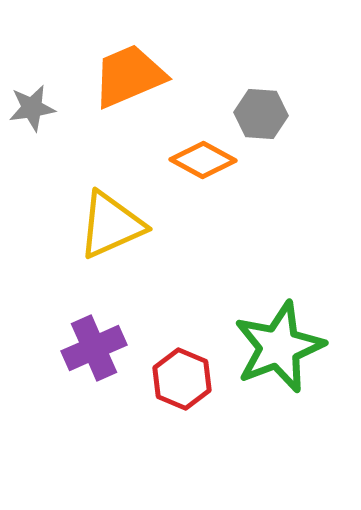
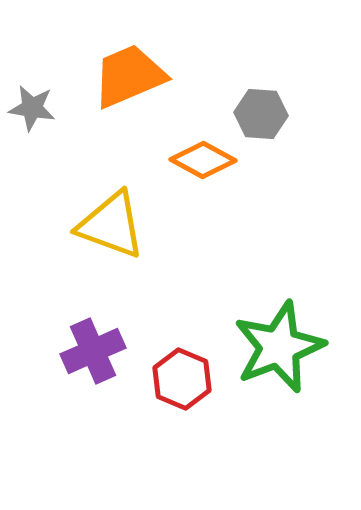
gray star: rotated 18 degrees clockwise
yellow triangle: rotated 44 degrees clockwise
purple cross: moved 1 px left, 3 px down
